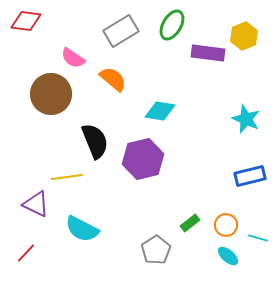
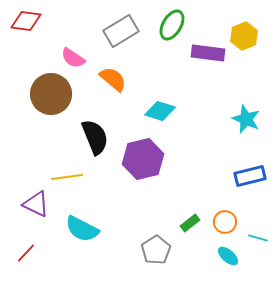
cyan diamond: rotated 8 degrees clockwise
black semicircle: moved 4 px up
orange circle: moved 1 px left, 3 px up
